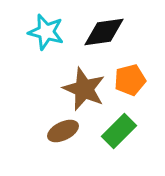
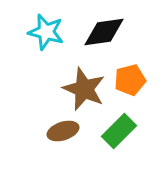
brown ellipse: rotated 8 degrees clockwise
